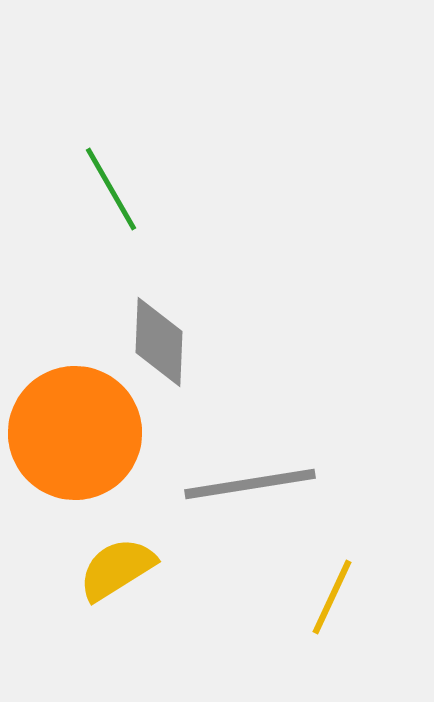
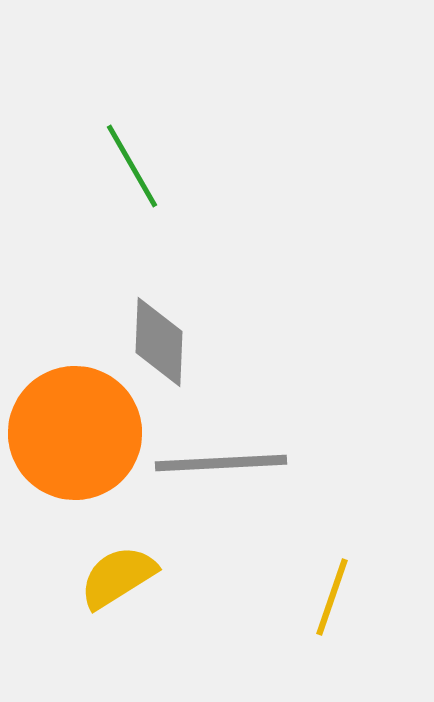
green line: moved 21 px right, 23 px up
gray line: moved 29 px left, 21 px up; rotated 6 degrees clockwise
yellow semicircle: moved 1 px right, 8 px down
yellow line: rotated 6 degrees counterclockwise
